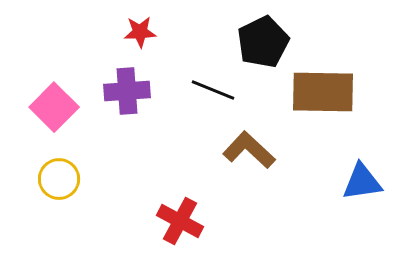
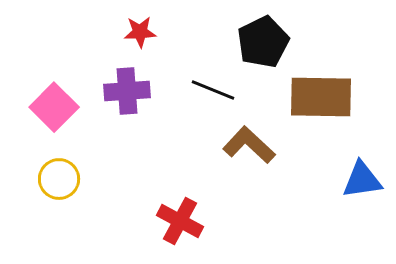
brown rectangle: moved 2 px left, 5 px down
brown L-shape: moved 5 px up
blue triangle: moved 2 px up
